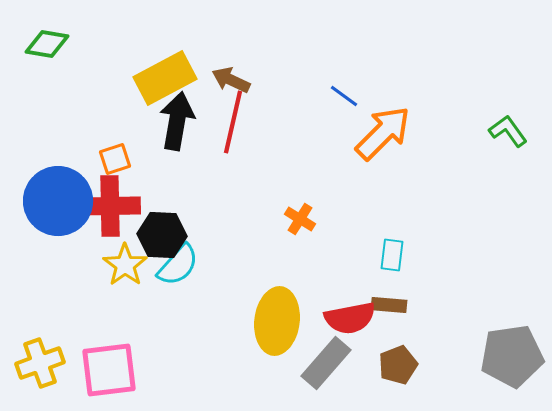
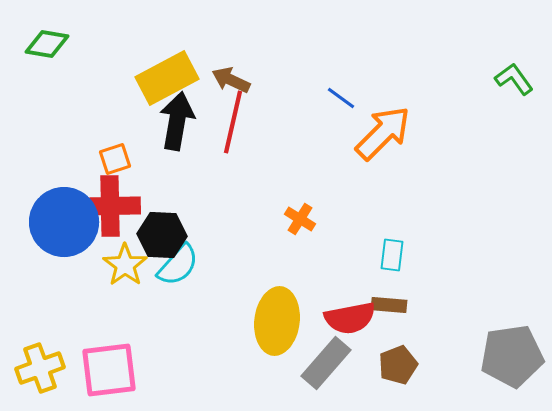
yellow rectangle: moved 2 px right
blue line: moved 3 px left, 2 px down
green L-shape: moved 6 px right, 52 px up
blue circle: moved 6 px right, 21 px down
yellow cross: moved 5 px down
